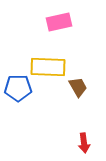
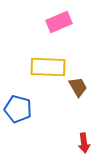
pink rectangle: rotated 10 degrees counterclockwise
blue pentagon: moved 21 px down; rotated 16 degrees clockwise
